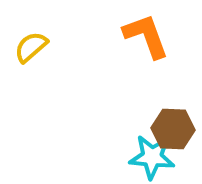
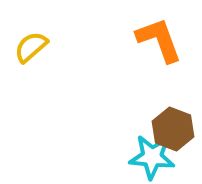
orange L-shape: moved 13 px right, 4 px down
brown hexagon: rotated 18 degrees clockwise
